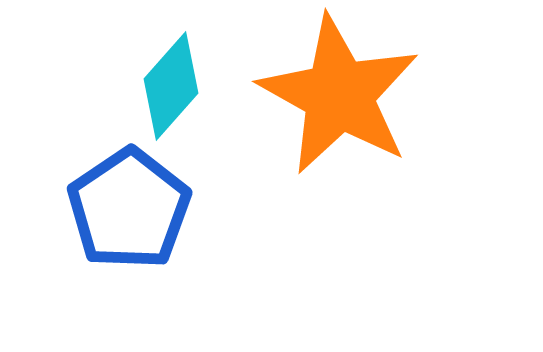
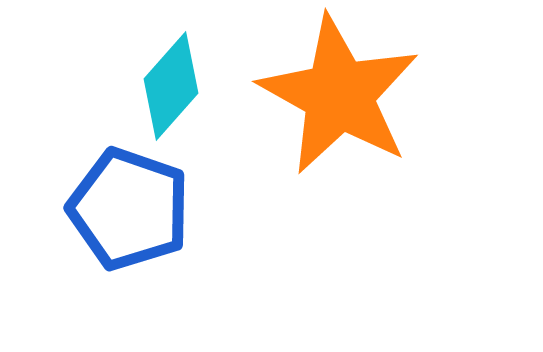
blue pentagon: rotated 19 degrees counterclockwise
